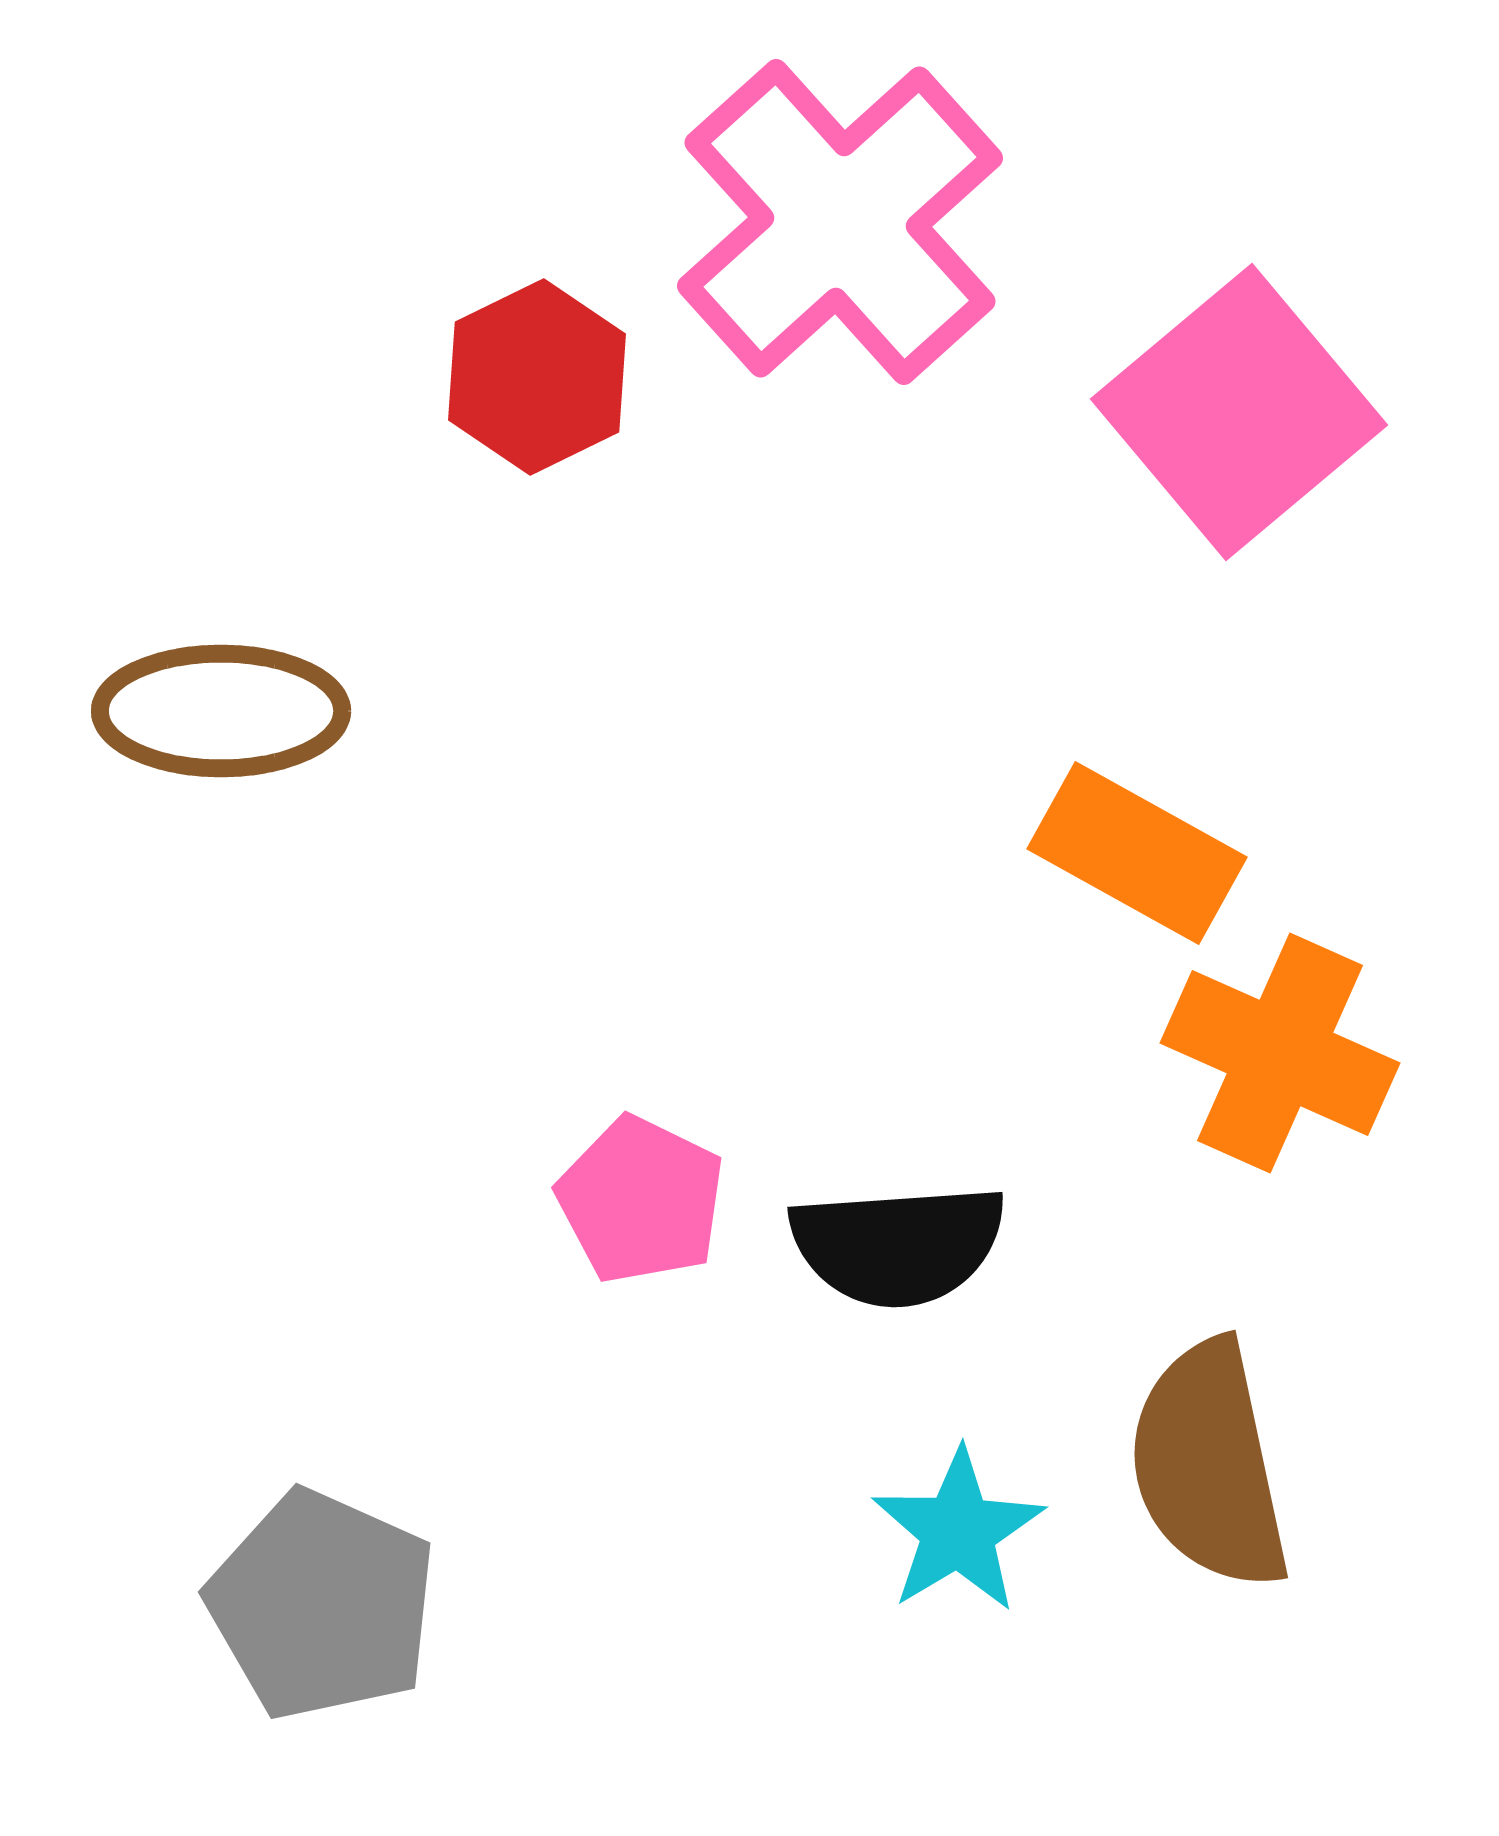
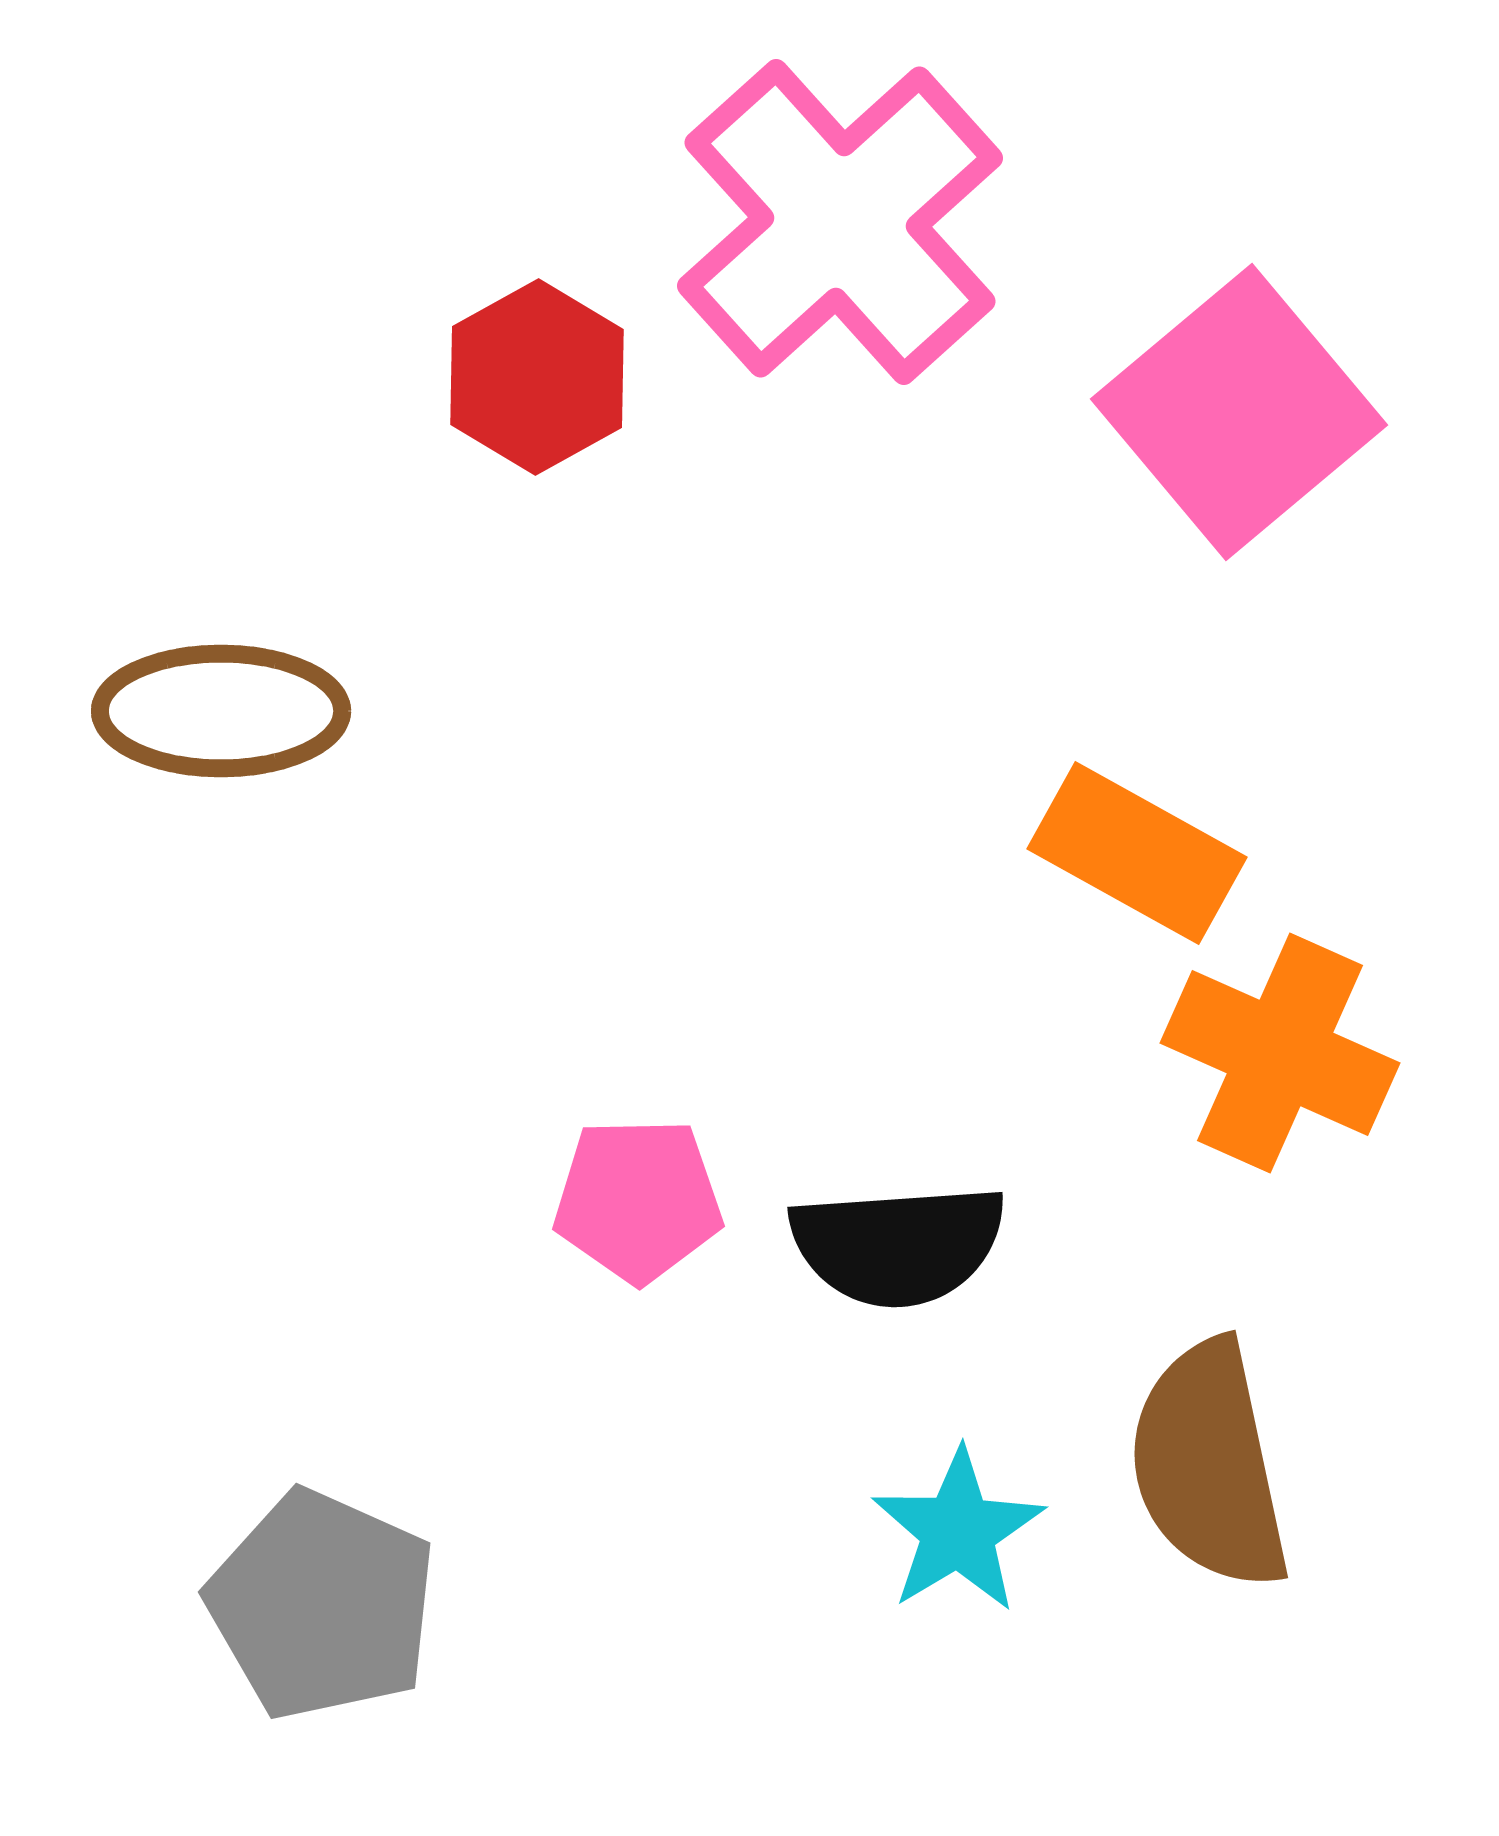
red hexagon: rotated 3 degrees counterclockwise
pink pentagon: moved 3 px left; rotated 27 degrees counterclockwise
